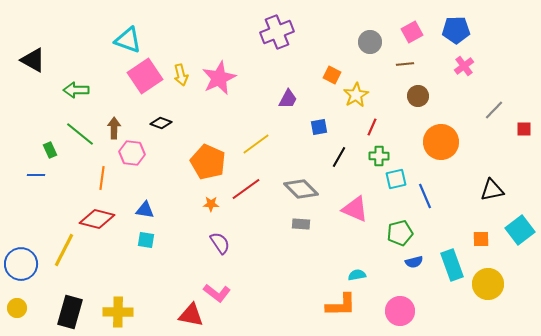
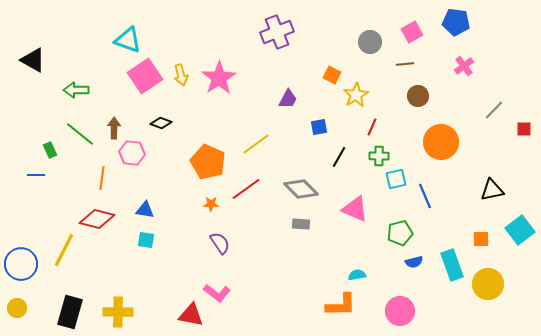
blue pentagon at (456, 30): moved 8 px up; rotated 8 degrees clockwise
pink star at (219, 78): rotated 8 degrees counterclockwise
